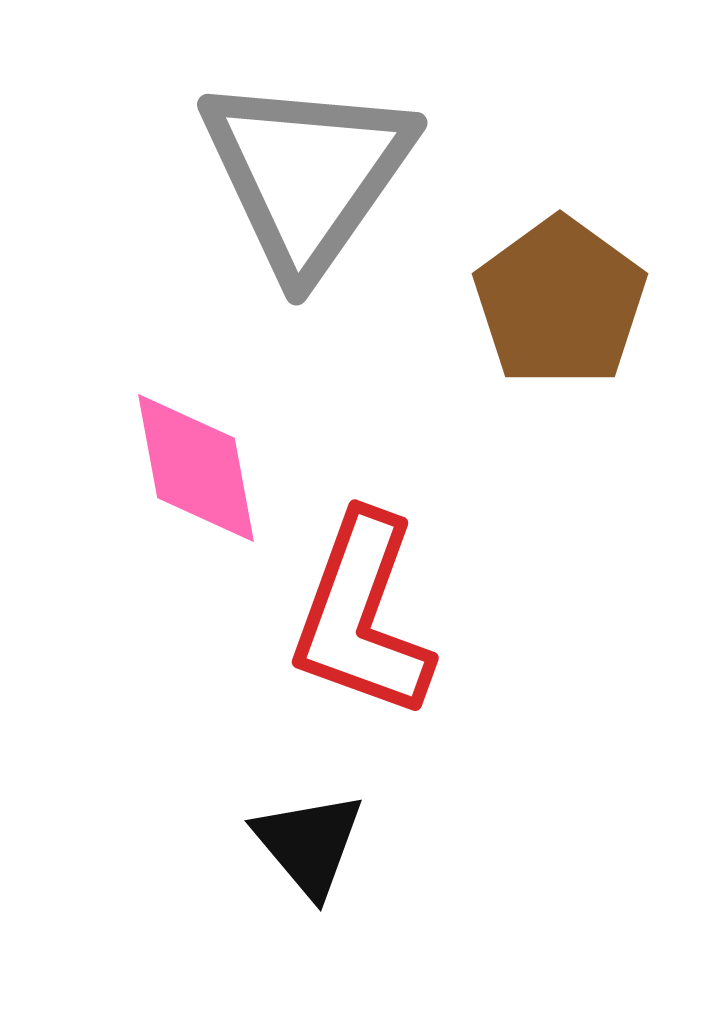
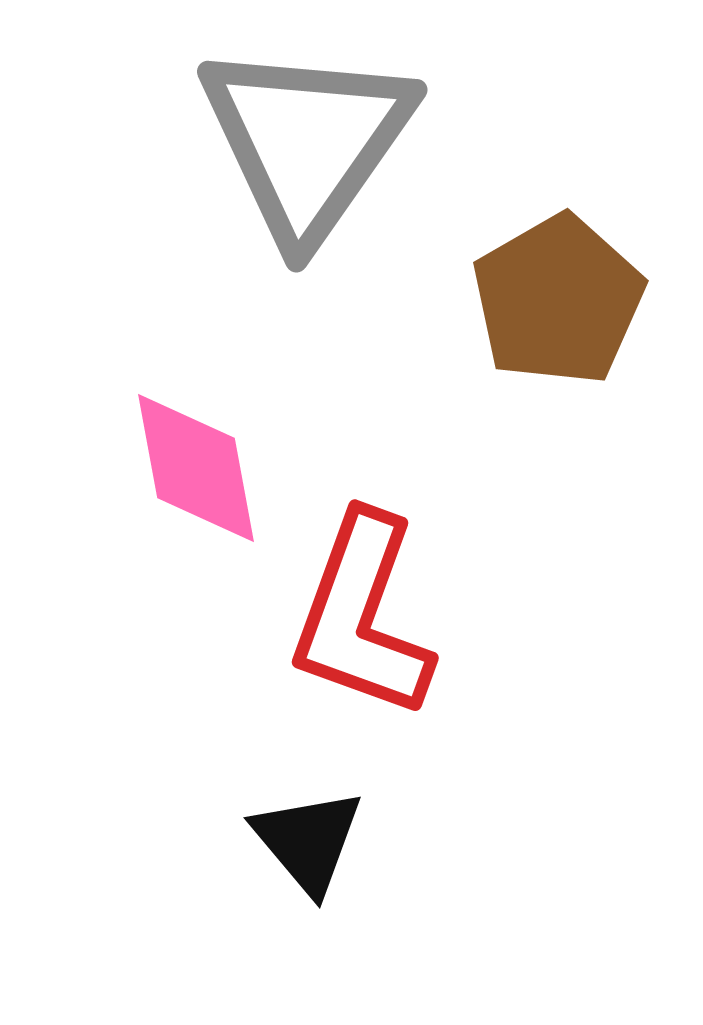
gray triangle: moved 33 px up
brown pentagon: moved 2 px left, 2 px up; rotated 6 degrees clockwise
black triangle: moved 1 px left, 3 px up
